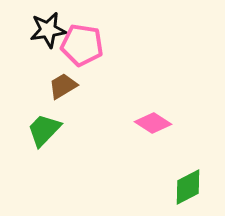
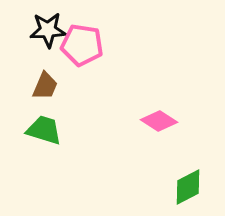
black star: rotated 6 degrees clockwise
brown trapezoid: moved 18 px left; rotated 144 degrees clockwise
pink diamond: moved 6 px right, 2 px up
green trapezoid: rotated 63 degrees clockwise
